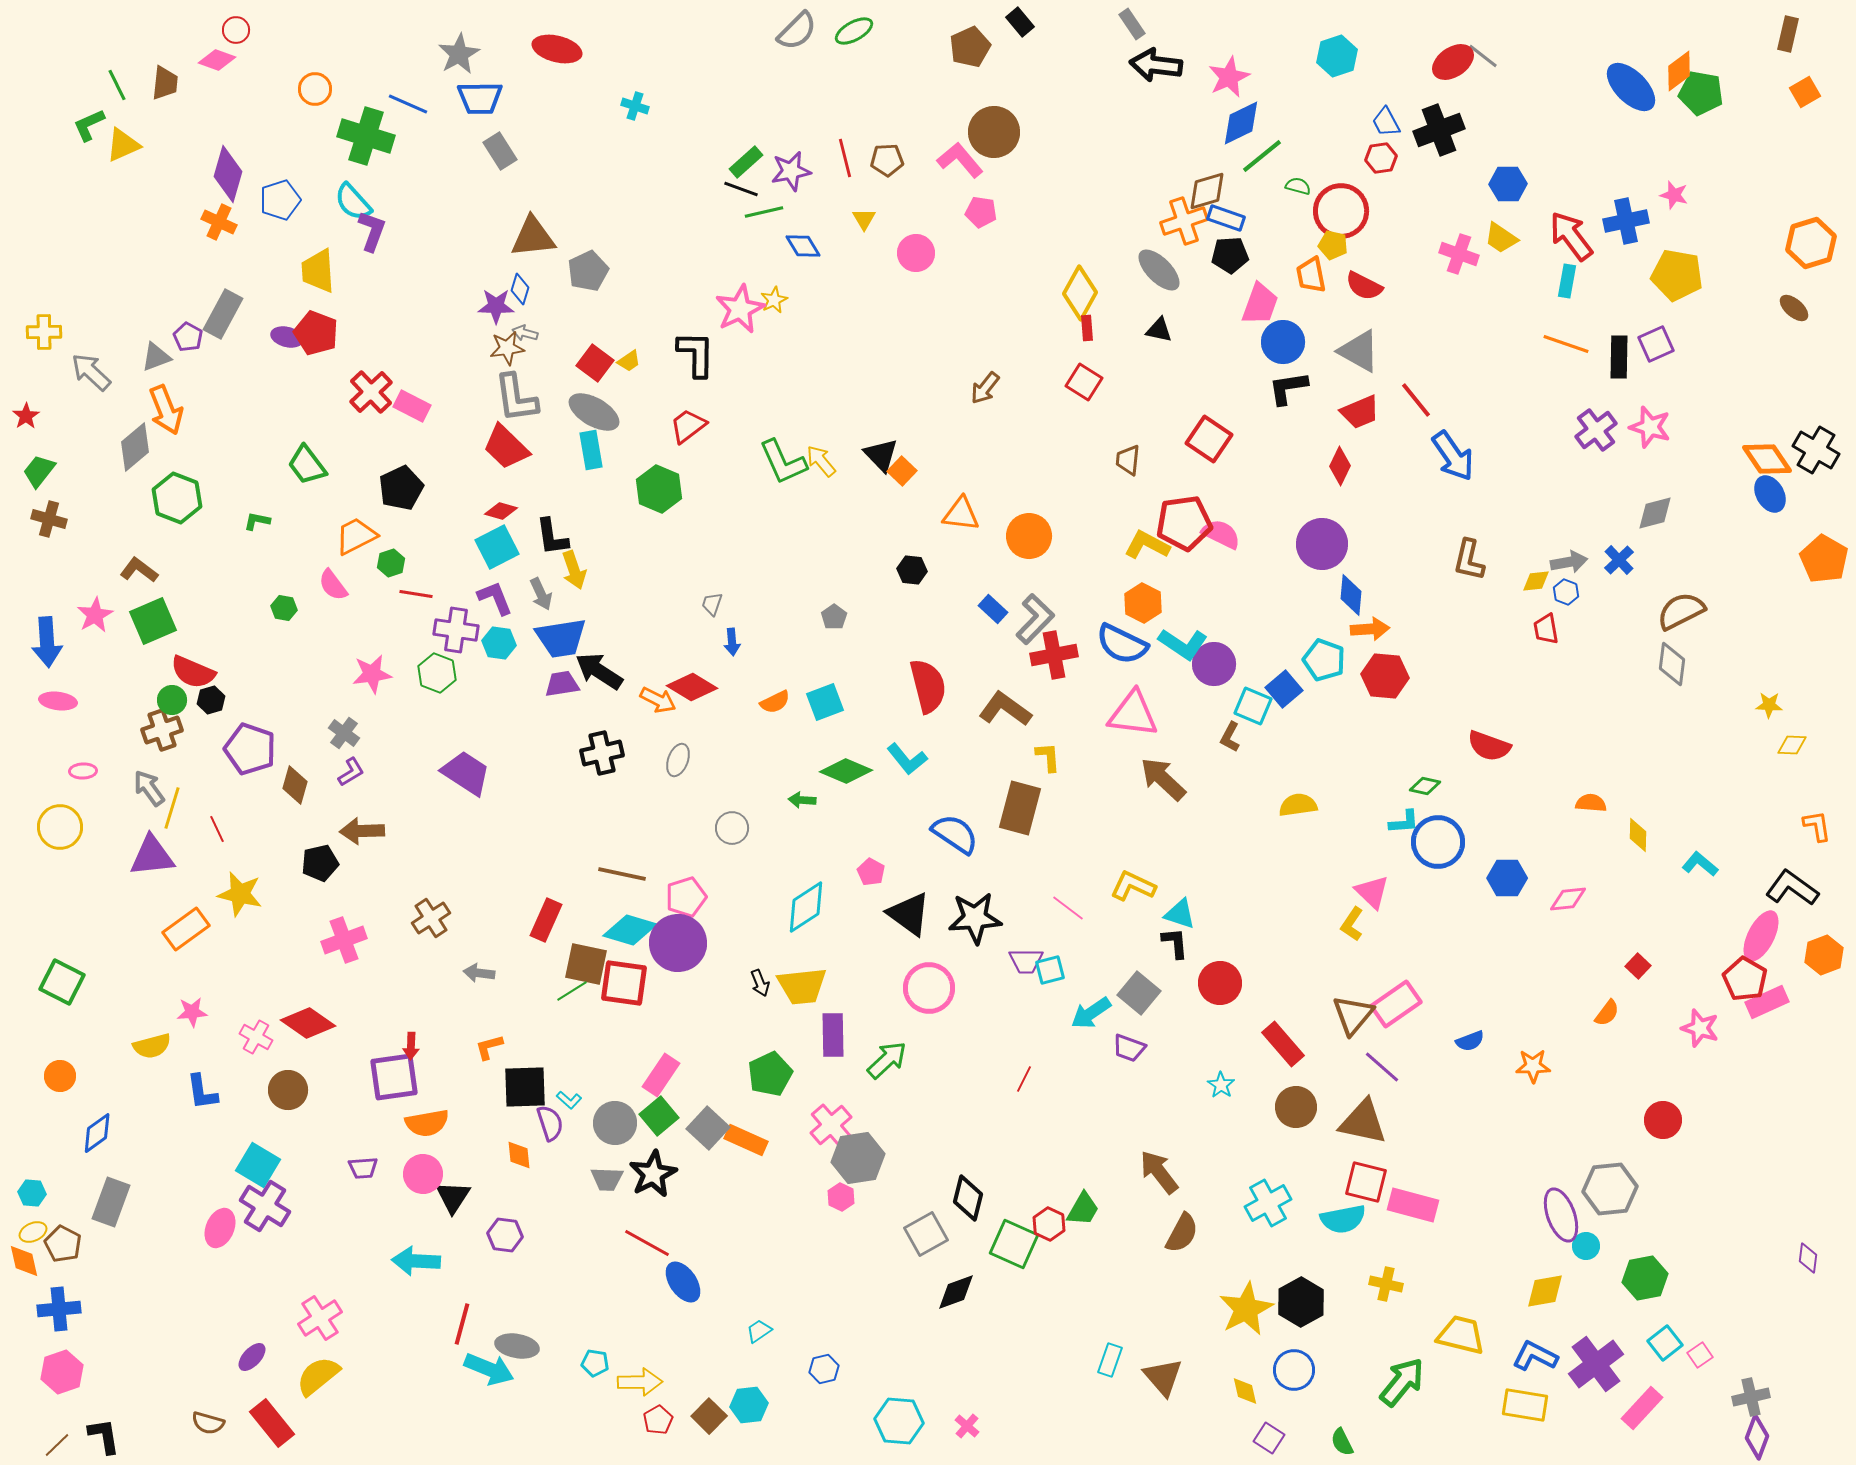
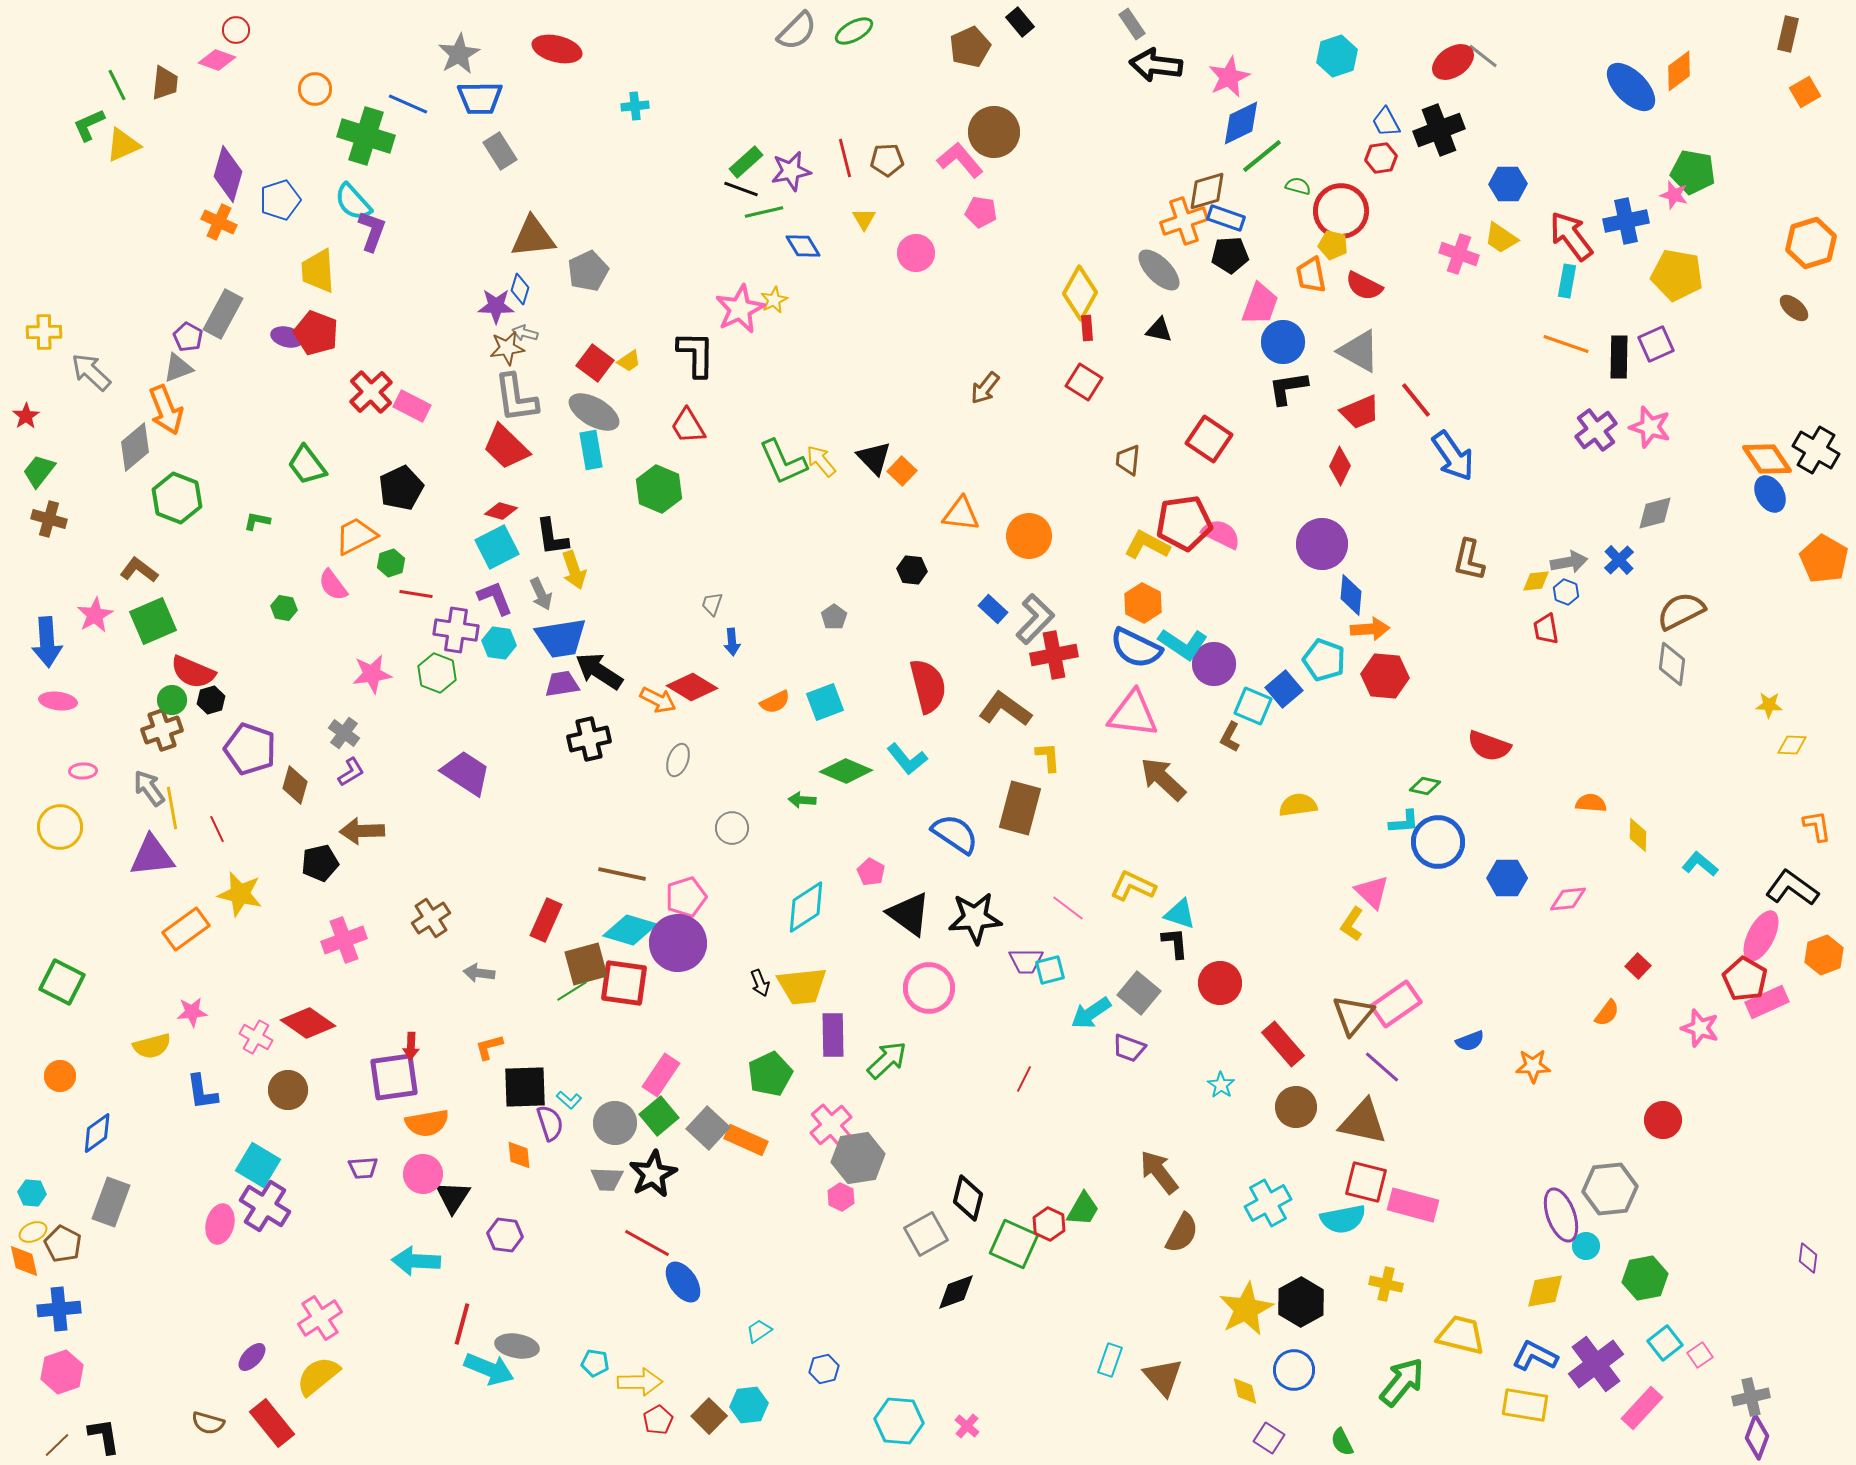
green pentagon at (1701, 93): moved 8 px left, 79 px down
cyan cross at (635, 106): rotated 24 degrees counterclockwise
gray triangle at (156, 357): moved 22 px right, 11 px down
red trapezoid at (688, 426): rotated 84 degrees counterclockwise
black triangle at (881, 455): moved 7 px left, 3 px down
blue semicircle at (1122, 644): moved 14 px right, 4 px down
black cross at (602, 753): moved 13 px left, 14 px up
yellow line at (172, 808): rotated 27 degrees counterclockwise
brown square at (586, 964): rotated 27 degrees counterclockwise
pink ellipse at (220, 1228): moved 4 px up; rotated 9 degrees counterclockwise
